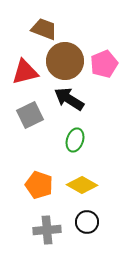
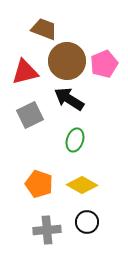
brown circle: moved 2 px right
orange pentagon: moved 1 px up
